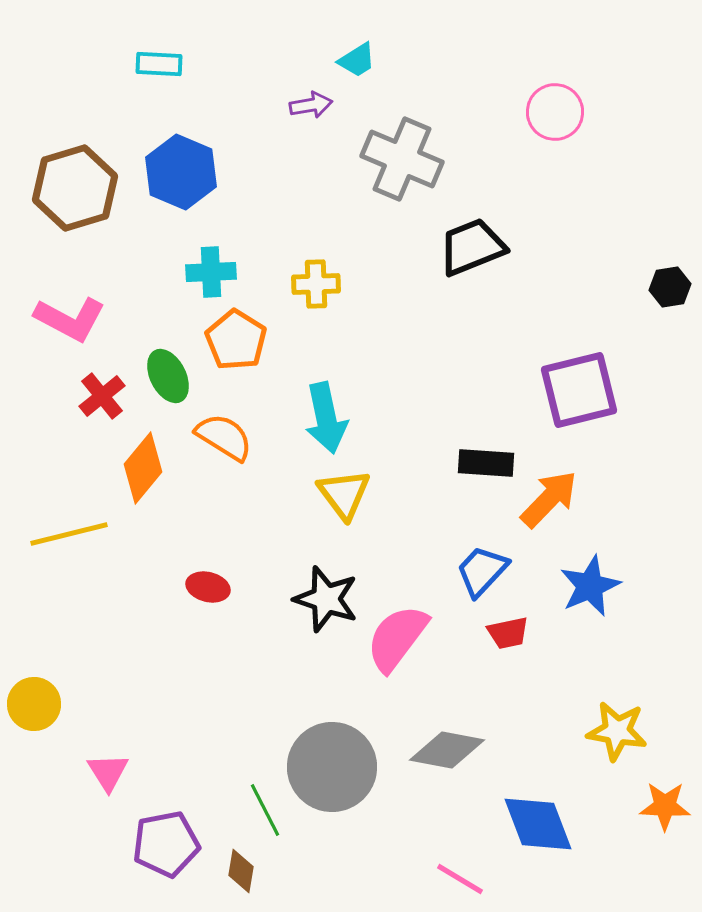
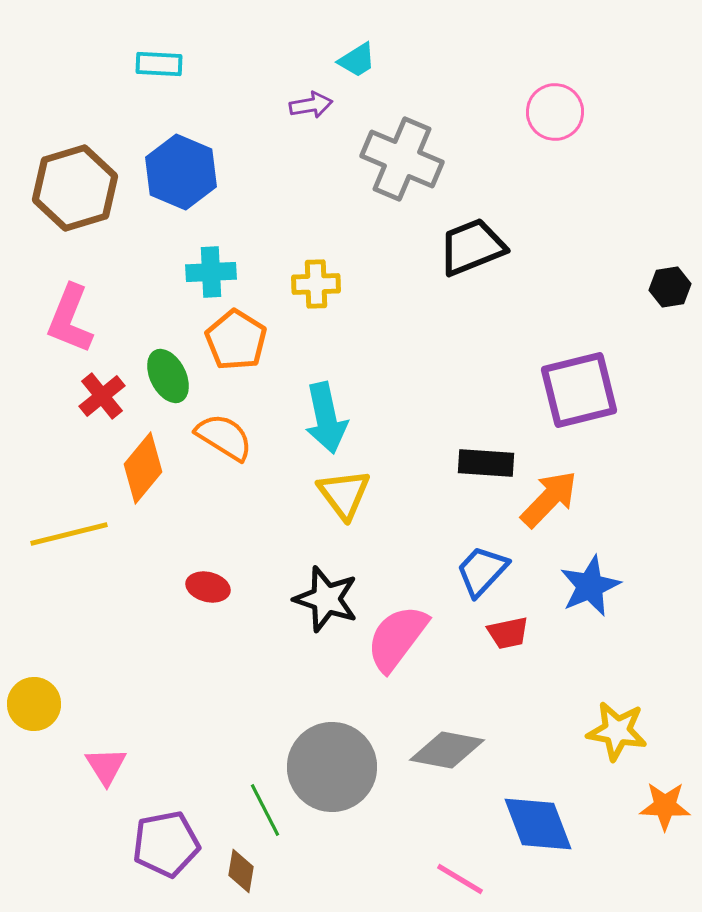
pink L-shape: rotated 84 degrees clockwise
pink triangle: moved 2 px left, 6 px up
